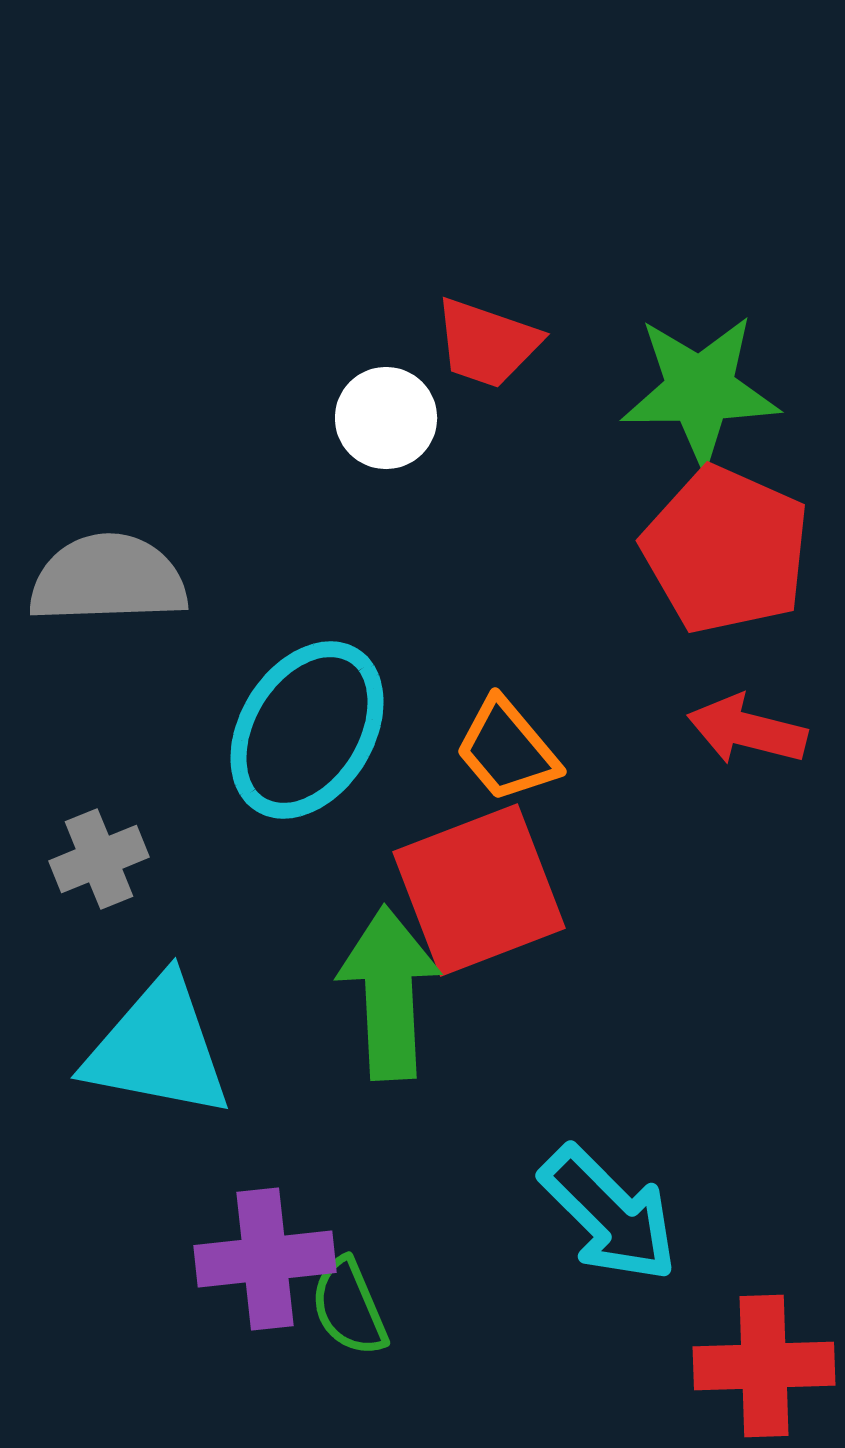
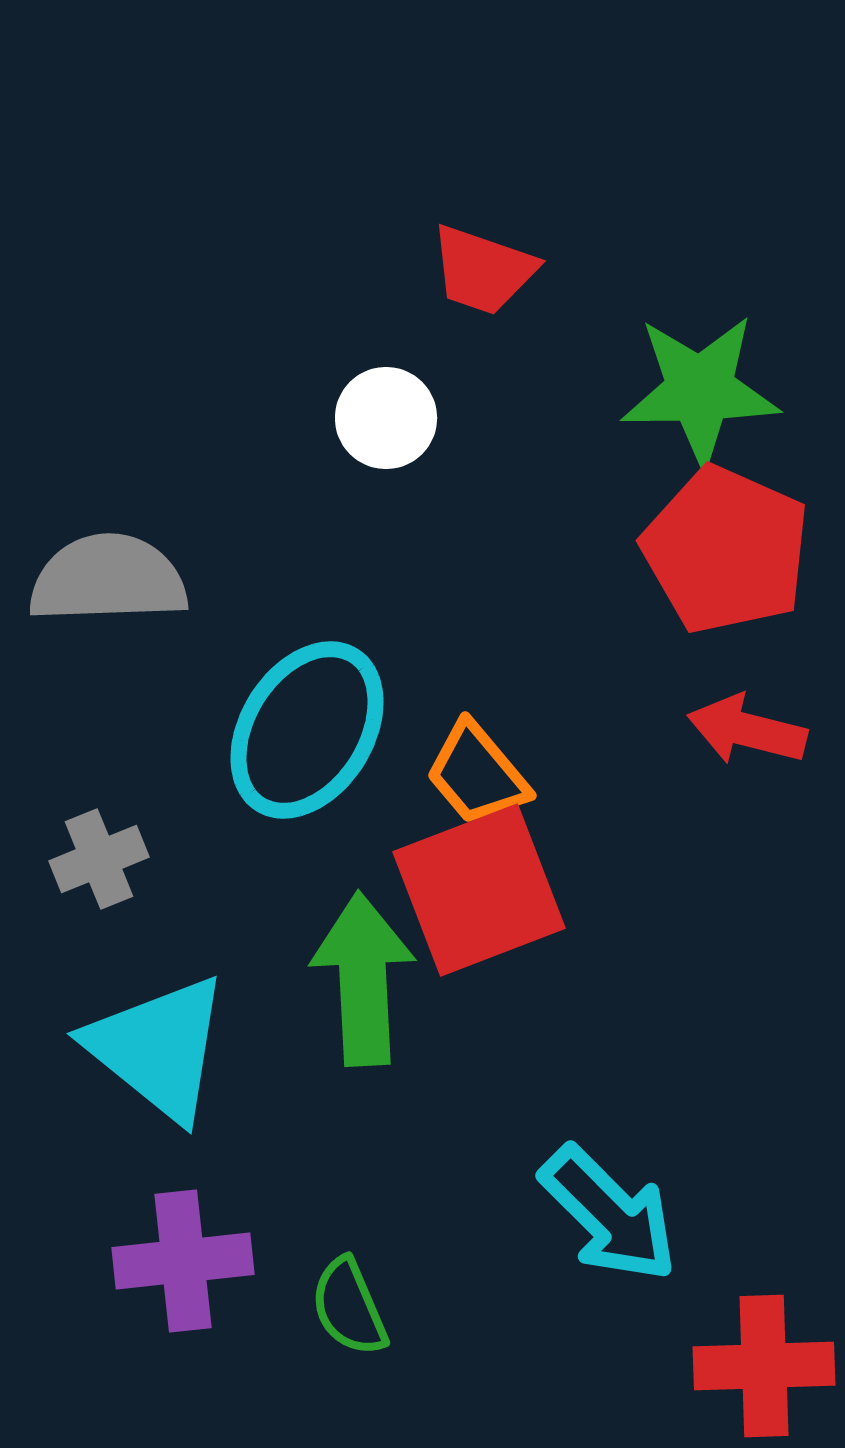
red trapezoid: moved 4 px left, 73 px up
orange trapezoid: moved 30 px left, 24 px down
green arrow: moved 26 px left, 14 px up
cyan triangle: rotated 28 degrees clockwise
purple cross: moved 82 px left, 2 px down
